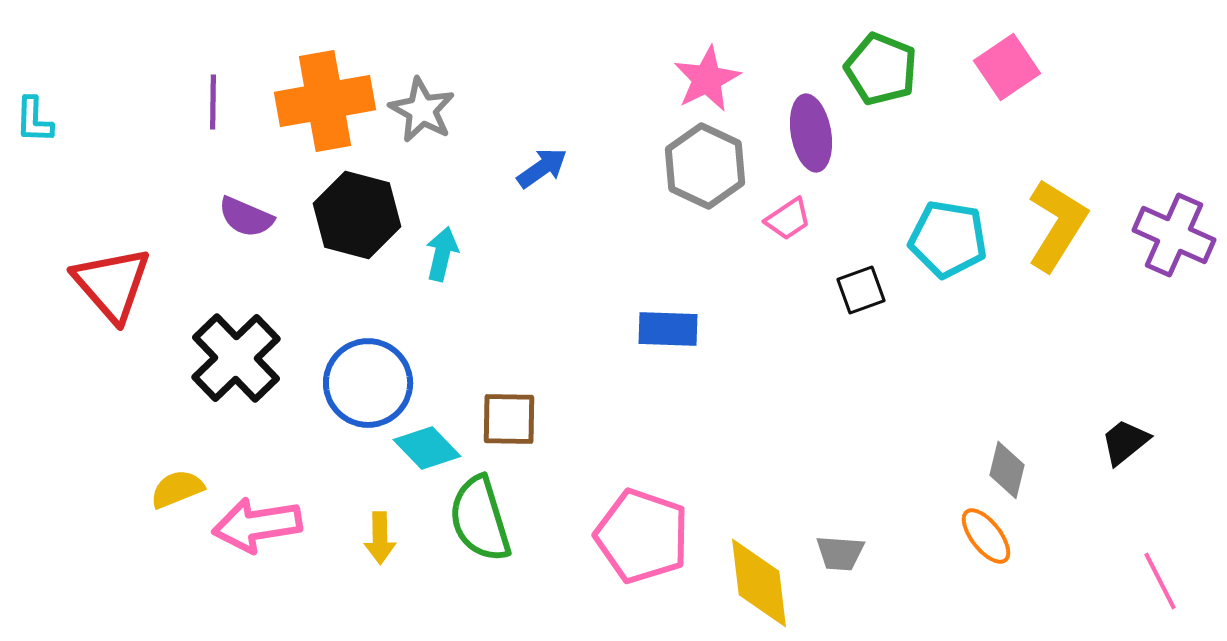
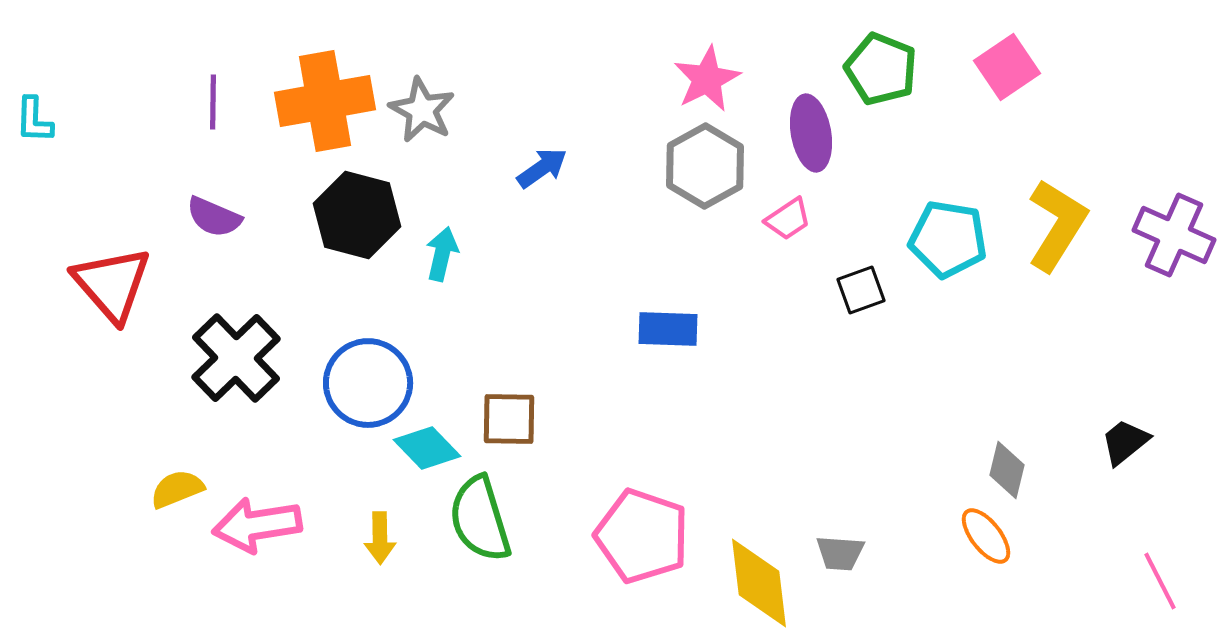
gray hexagon: rotated 6 degrees clockwise
purple semicircle: moved 32 px left
